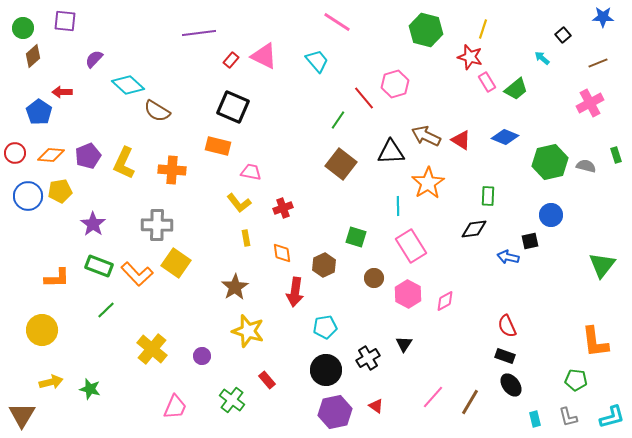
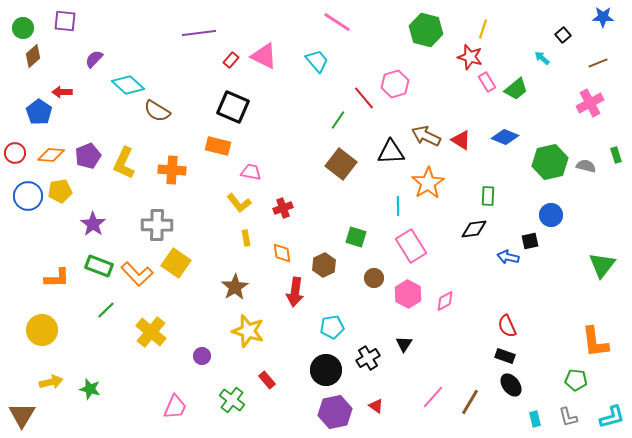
cyan pentagon at (325, 327): moved 7 px right
yellow cross at (152, 349): moved 1 px left, 17 px up
